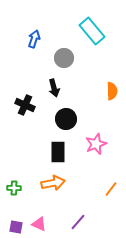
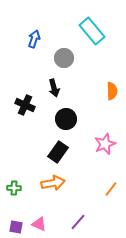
pink star: moved 9 px right
black rectangle: rotated 35 degrees clockwise
